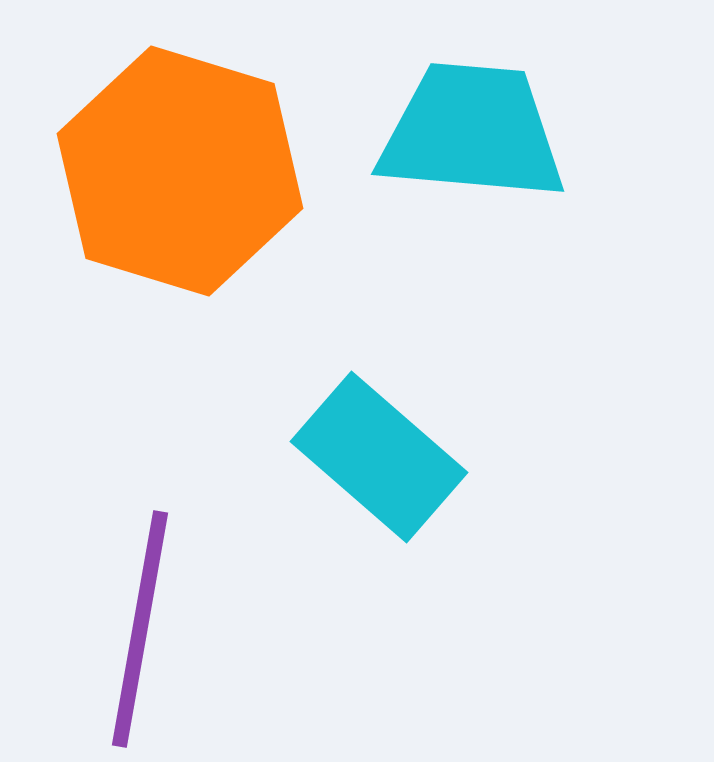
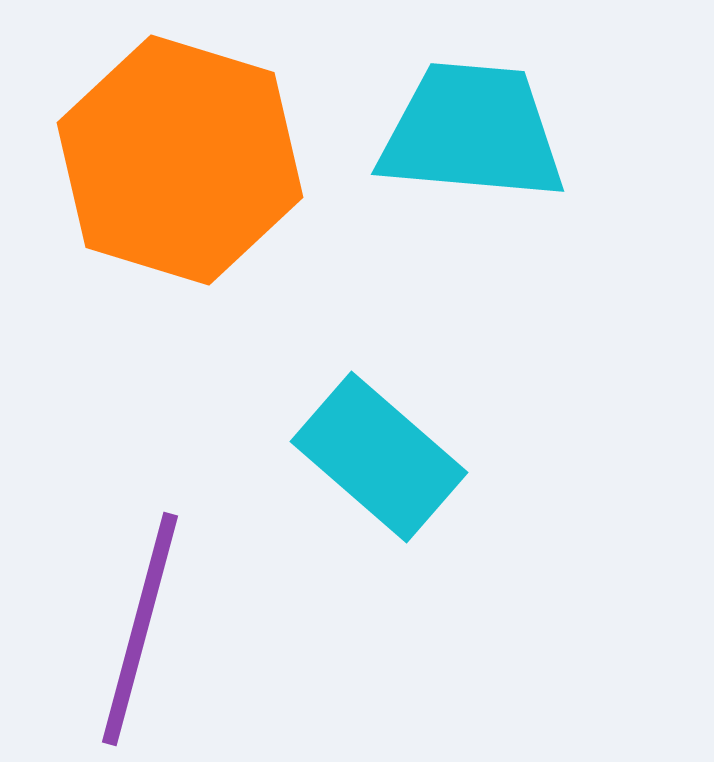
orange hexagon: moved 11 px up
purple line: rotated 5 degrees clockwise
